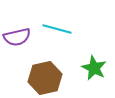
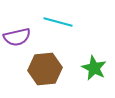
cyan line: moved 1 px right, 7 px up
brown hexagon: moved 9 px up; rotated 8 degrees clockwise
